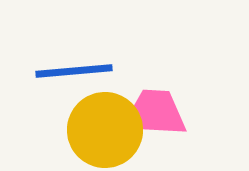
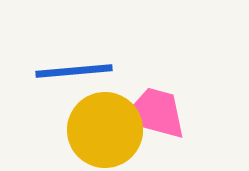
pink trapezoid: rotated 12 degrees clockwise
